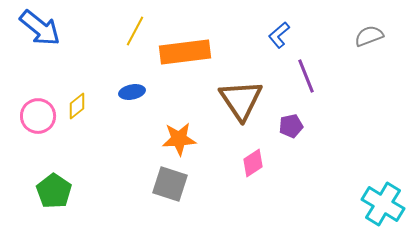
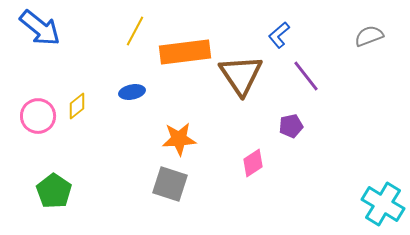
purple line: rotated 16 degrees counterclockwise
brown triangle: moved 25 px up
